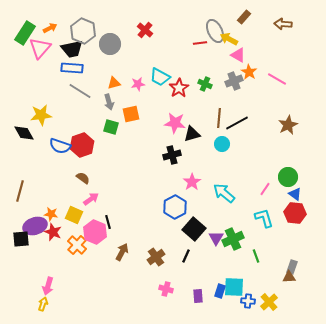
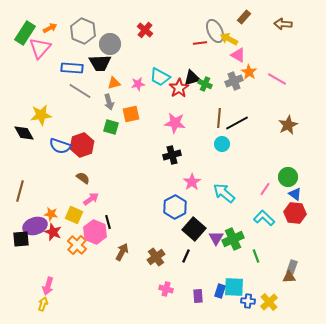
black trapezoid at (72, 49): moved 28 px right, 14 px down; rotated 10 degrees clockwise
black triangle at (192, 134): moved 56 px up
cyan L-shape at (264, 218): rotated 30 degrees counterclockwise
